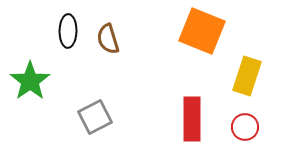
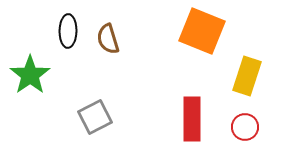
green star: moved 6 px up
